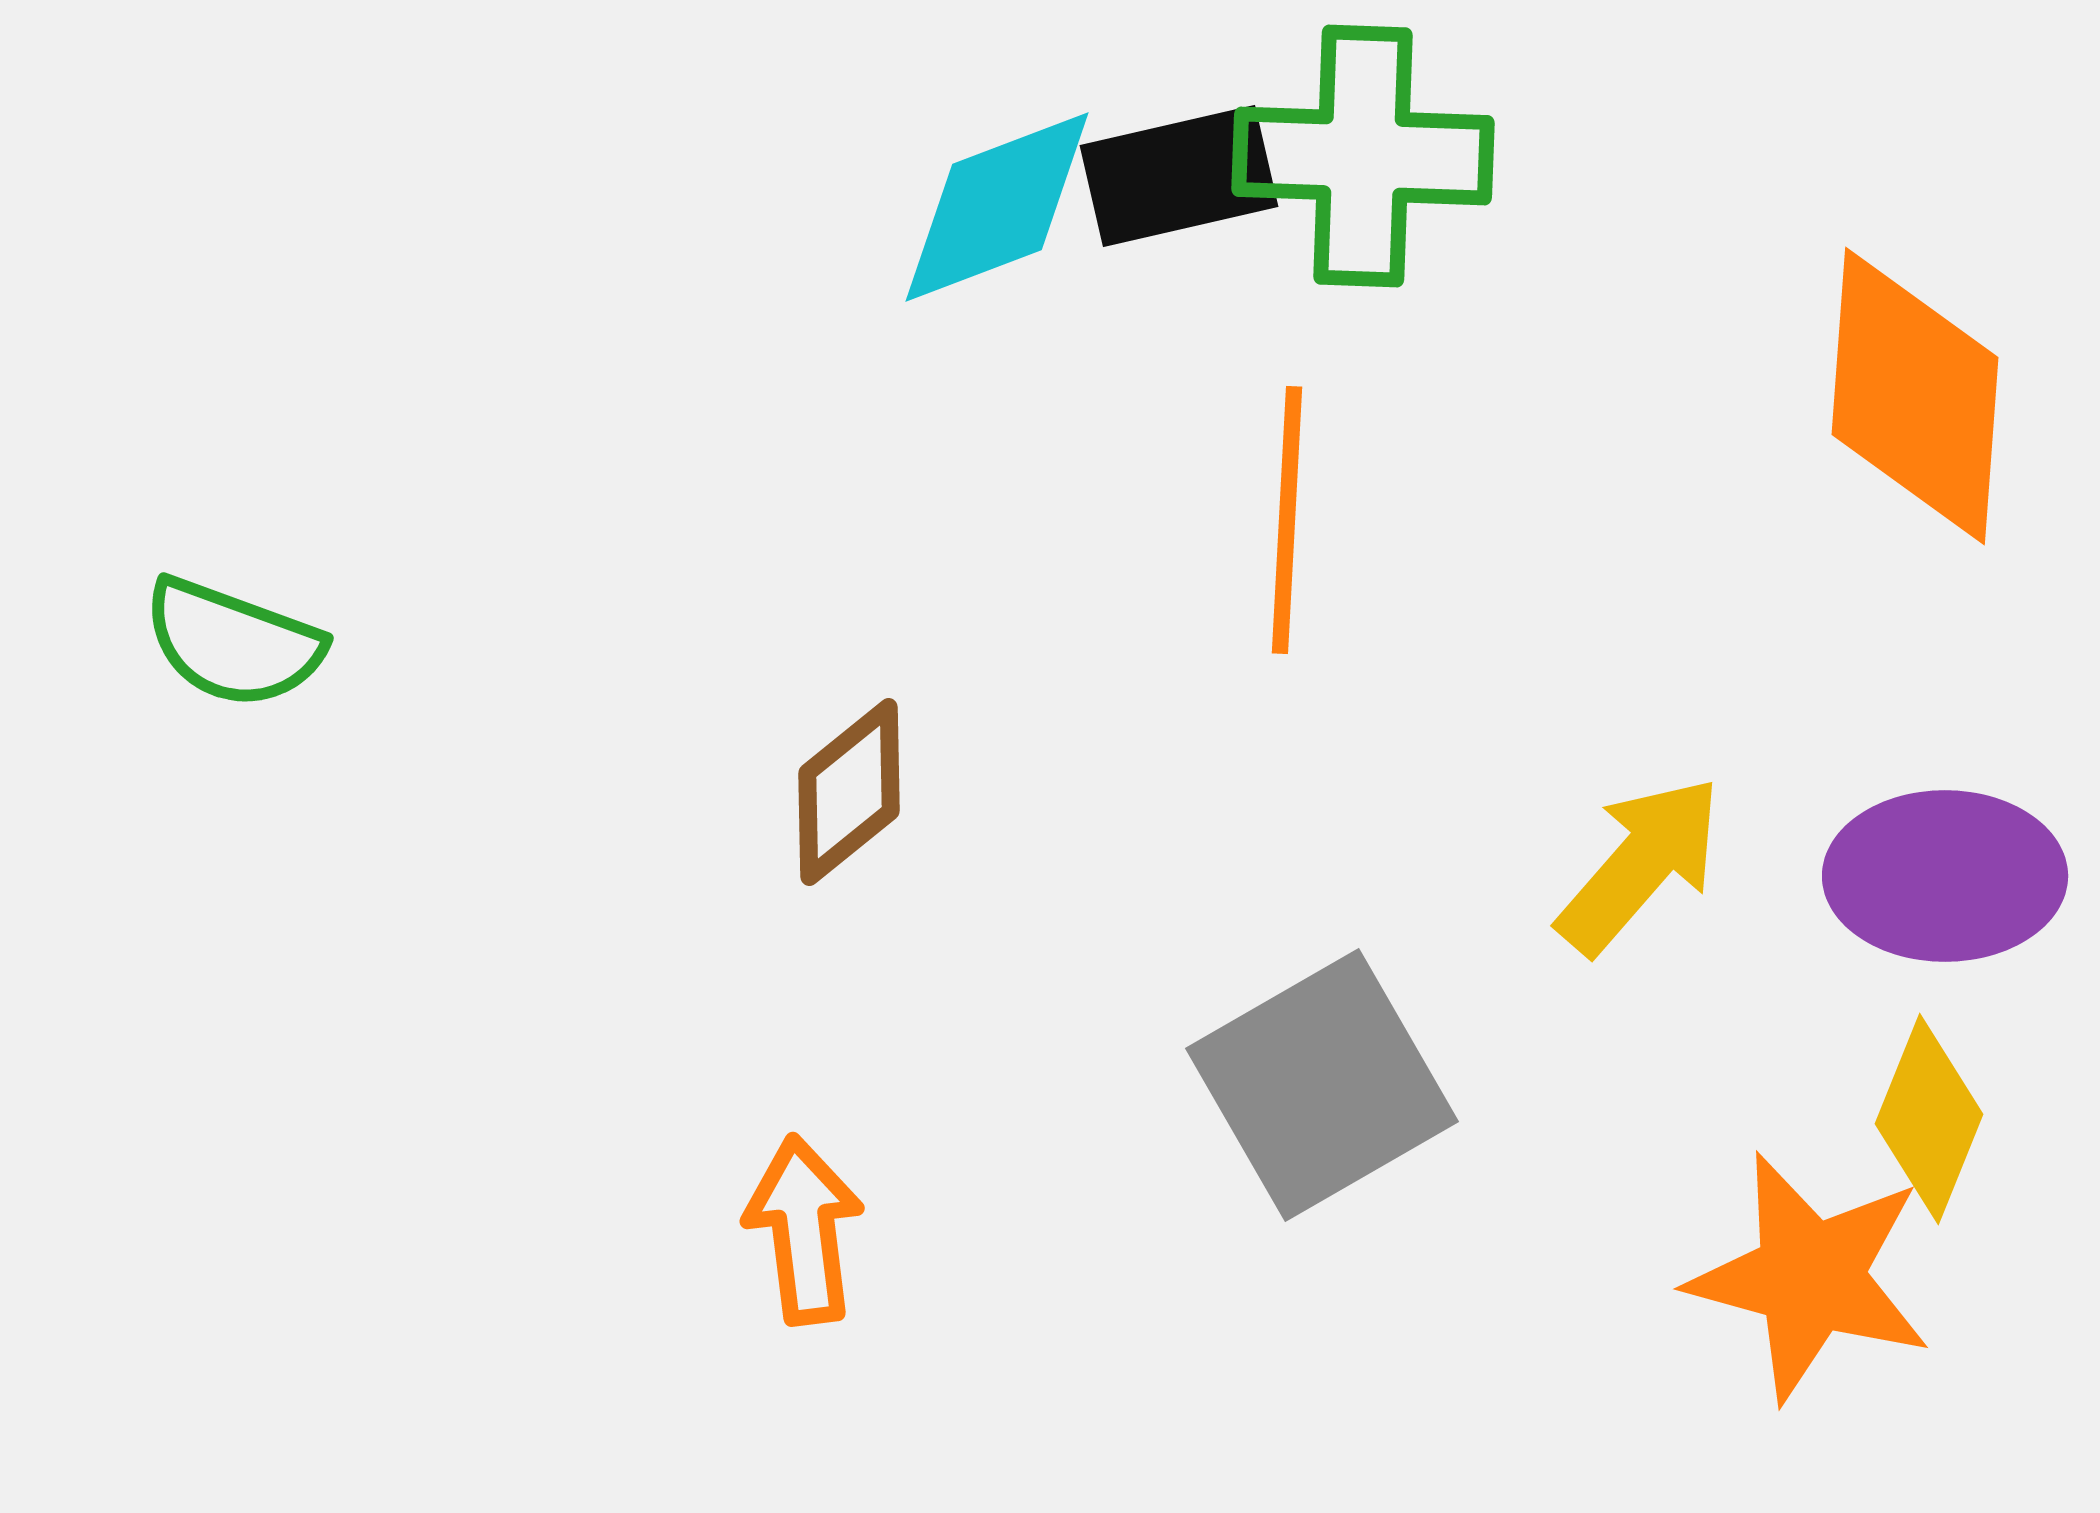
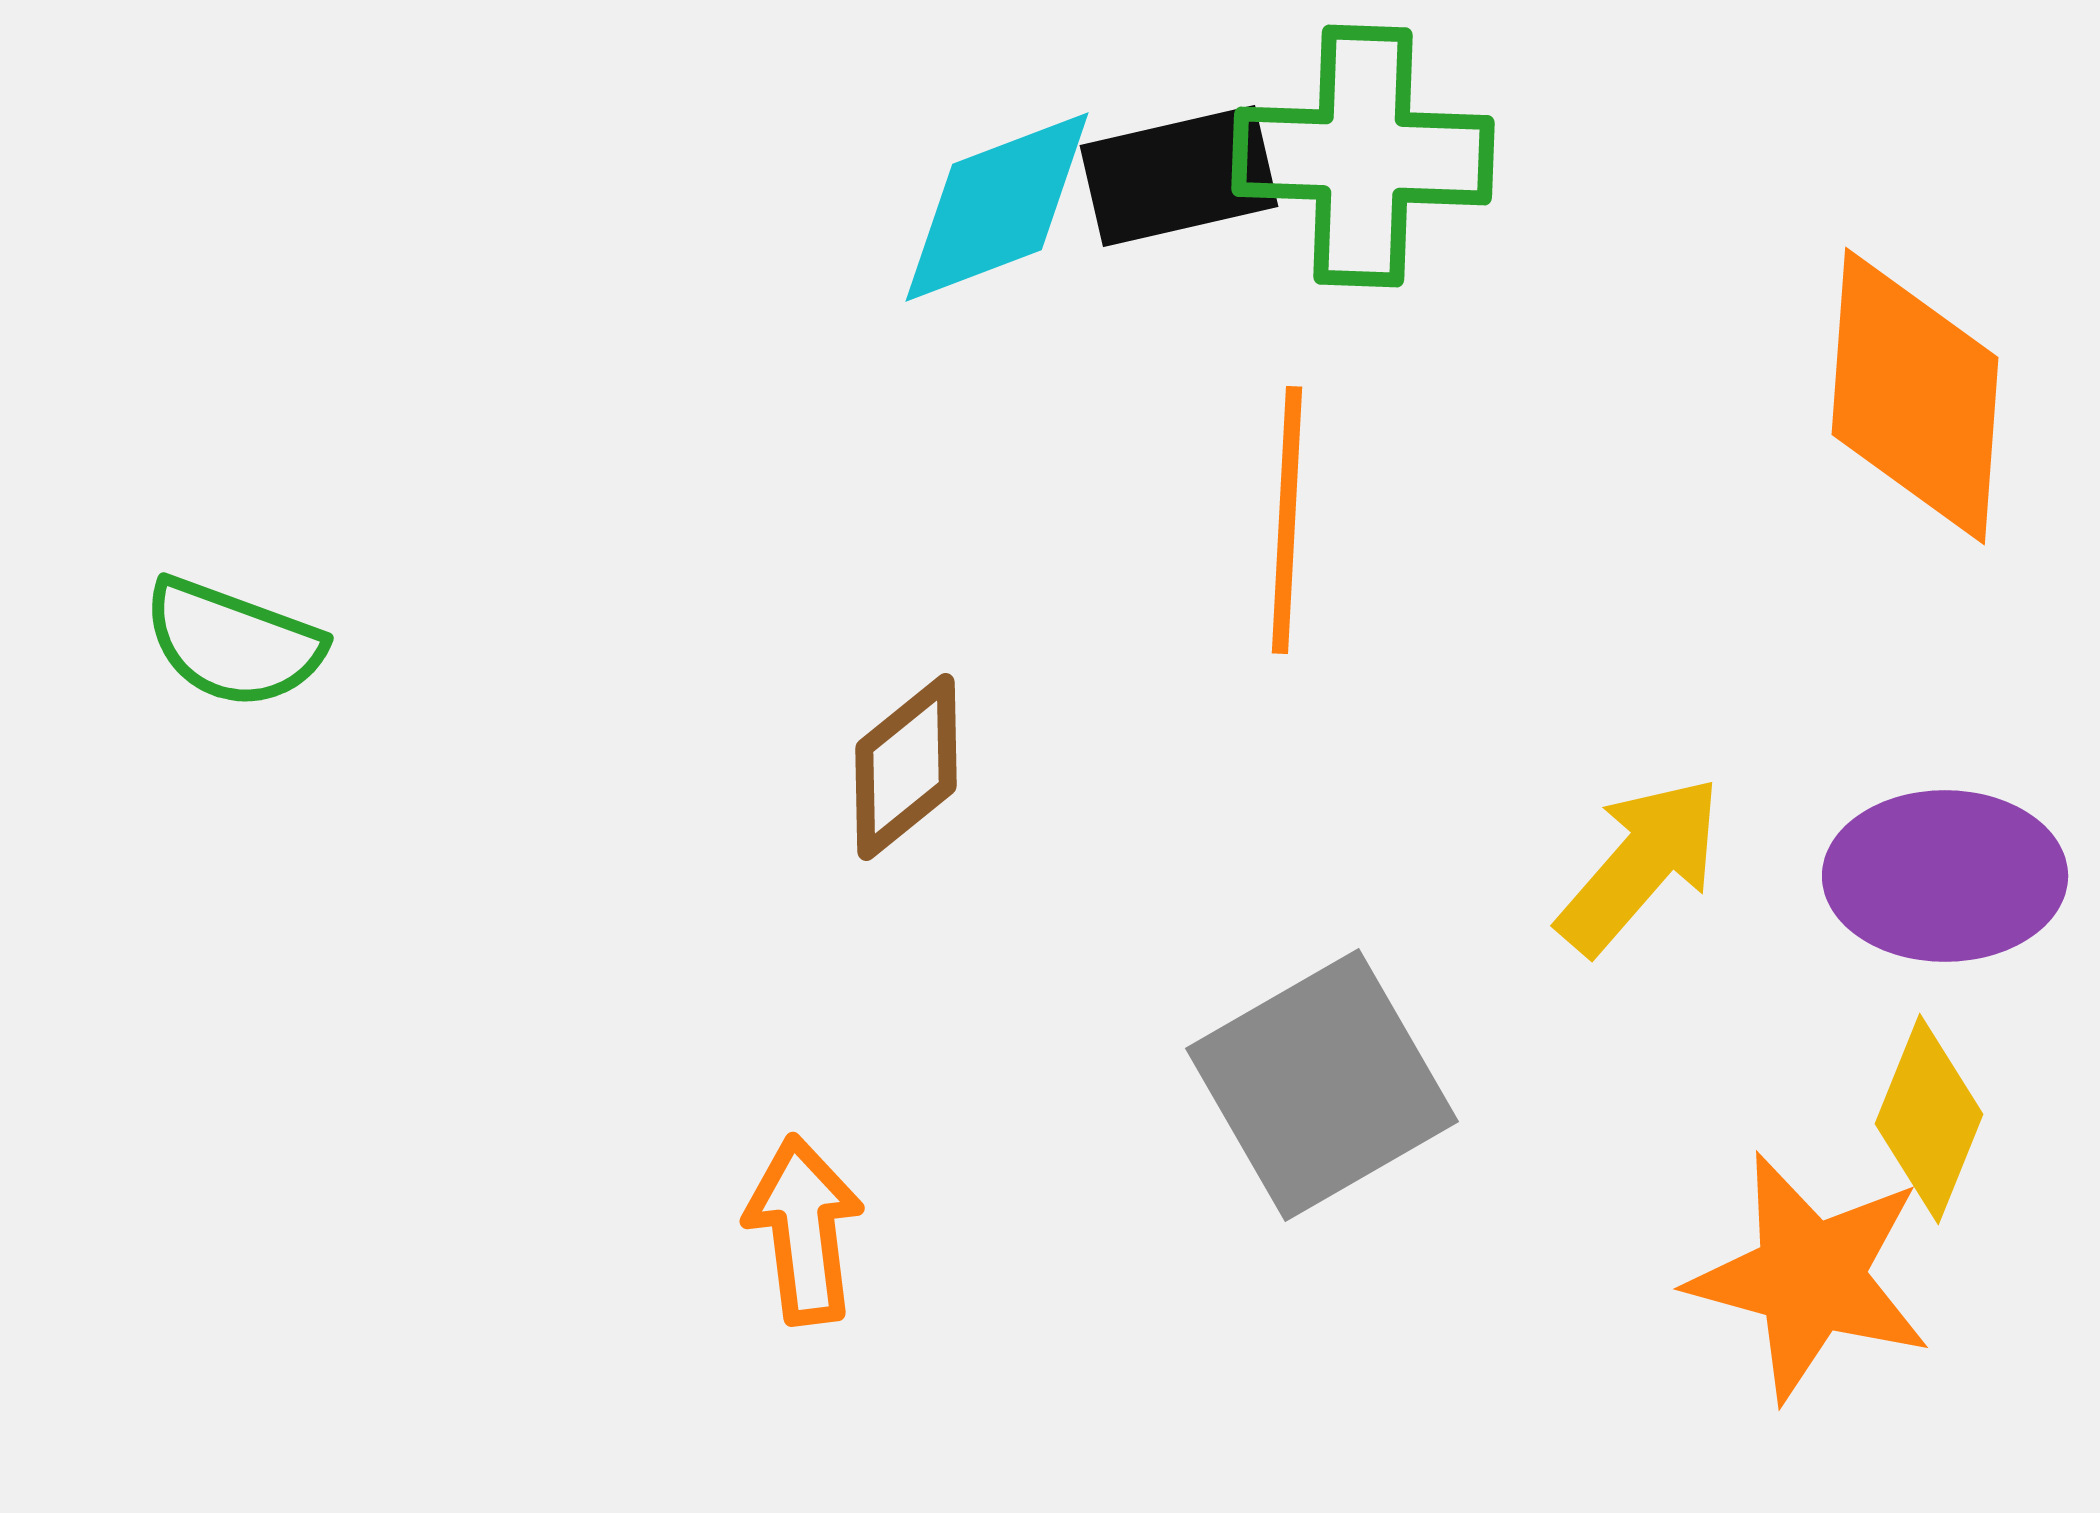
brown diamond: moved 57 px right, 25 px up
